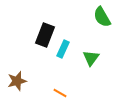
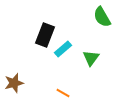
cyan rectangle: rotated 24 degrees clockwise
brown star: moved 3 px left, 2 px down
orange line: moved 3 px right
